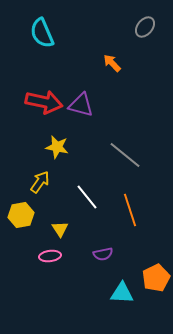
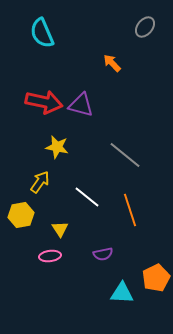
white line: rotated 12 degrees counterclockwise
